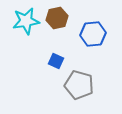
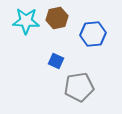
cyan star: rotated 12 degrees clockwise
gray pentagon: moved 2 px down; rotated 24 degrees counterclockwise
